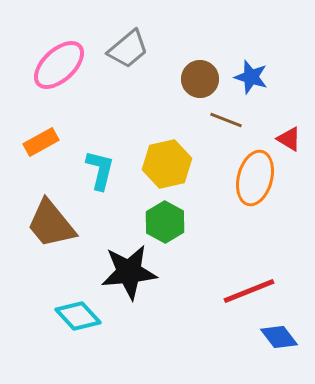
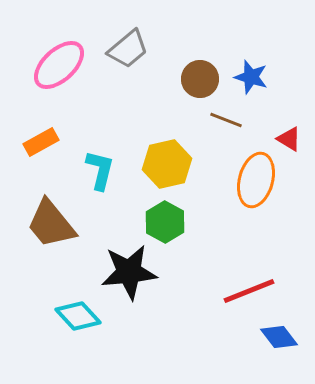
orange ellipse: moved 1 px right, 2 px down
